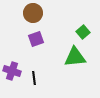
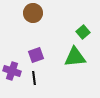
purple square: moved 16 px down
